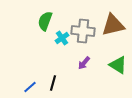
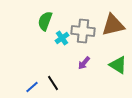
black line: rotated 49 degrees counterclockwise
blue line: moved 2 px right
